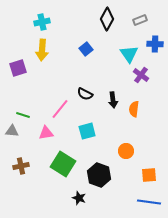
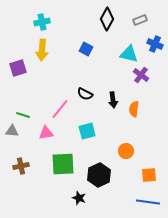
blue cross: rotated 21 degrees clockwise
blue square: rotated 24 degrees counterclockwise
cyan triangle: rotated 42 degrees counterclockwise
green square: rotated 35 degrees counterclockwise
black hexagon: rotated 15 degrees clockwise
blue line: moved 1 px left
